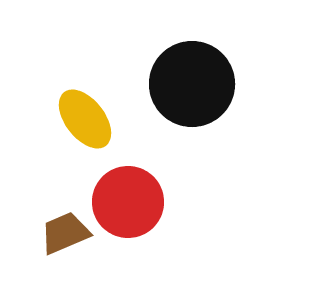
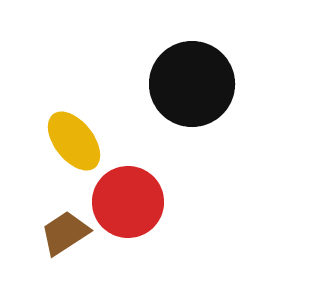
yellow ellipse: moved 11 px left, 22 px down
brown trapezoid: rotated 10 degrees counterclockwise
